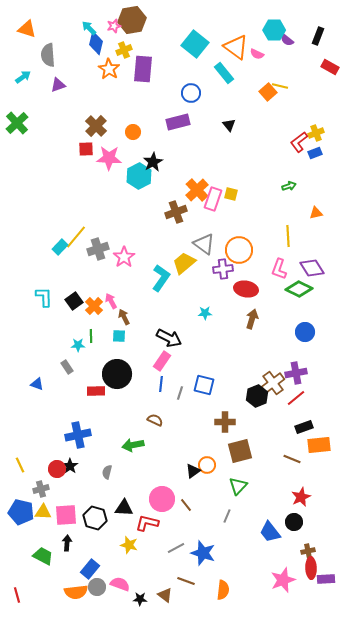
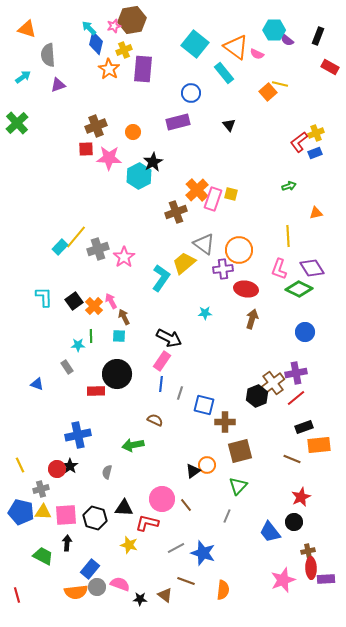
yellow line at (280, 86): moved 2 px up
brown cross at (96, 126): rotated 25 degrees clockwise
blue square at (204, 385): moved 20 px down
